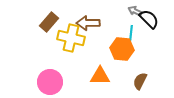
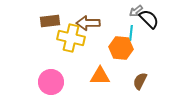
gray arrow: moved 1 px right; rotated 64 degrees counterclockwise
brown rectangle: moved 1 px right, 1 px up; rotated 42 degrees clockwise
orange hexagon: moved 1 px left, 1 px up
pink circle: moved 1 px right
